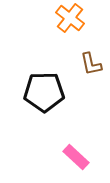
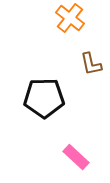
black pentagon: moved 6 px down
